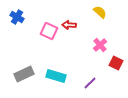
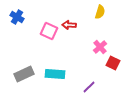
yellow semicircle: rotated 64 degrees clockwise
pink cross: moved 2 px down
red square: moved 3 px left
cyan rectangle: moved 1 px left, 2 px up; rotated 12 degrees counterclockwise
purple line: moved 1 px left, 4 px down
